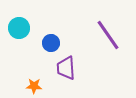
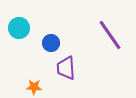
purple line: moved 2 px right
orange star: moved 1 px down
